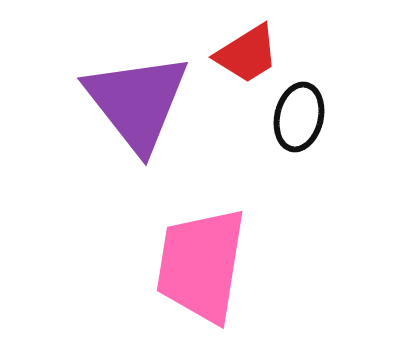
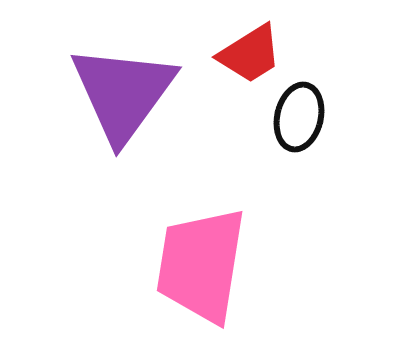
red trapezoid: moved 3 px right
purple triangle: moved 14 px left, 9 px up; rotated 14 degrees clockwise
